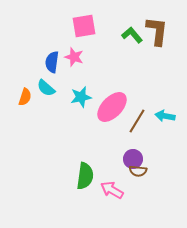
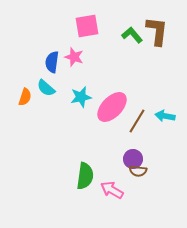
pink square: moved 3 px right
